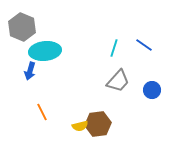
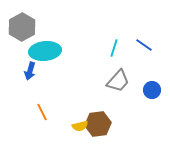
gray hexagon: rotated 8 degrees clockwise
